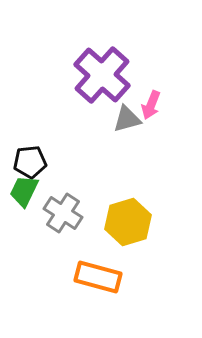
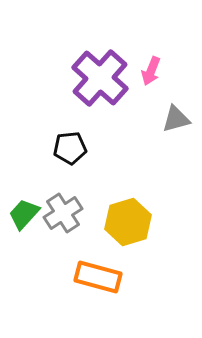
purple cross: moved 2 px left, 3 px down
pink arrow: moved 34 px up
gray triangle: moved 49 px right
black pentagon: moved 40 px right, 14 px up
green trapezoid: moved 23 px down; rotated 16 degrees clockwise
gray cross: rotated 24 degrees clockwise
